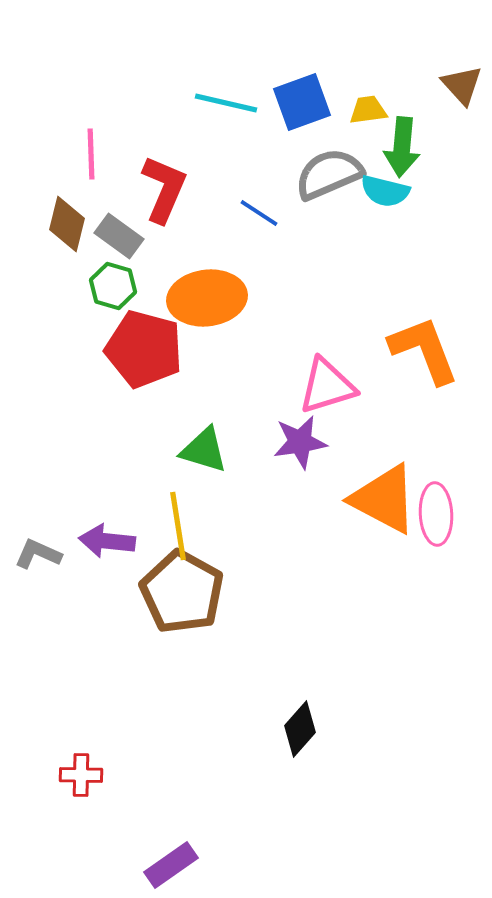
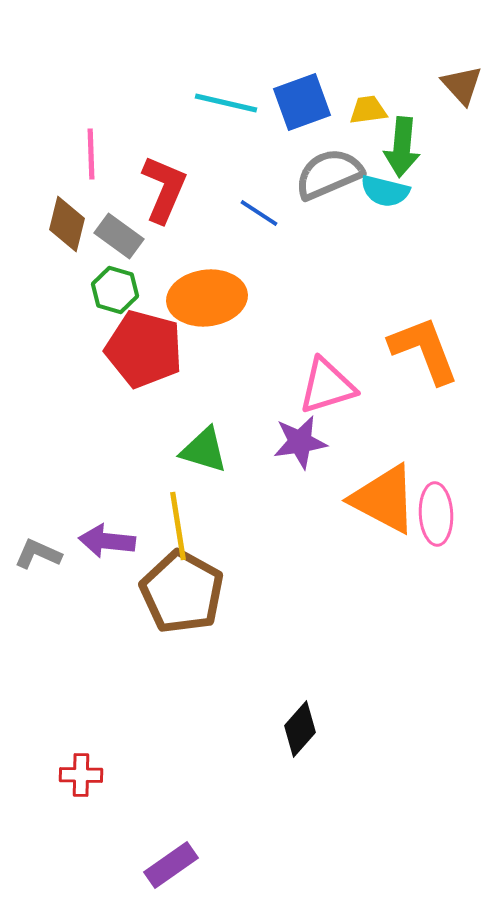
green hexagon: moved 2 px right, 4 px down
